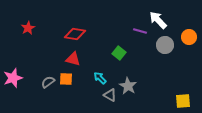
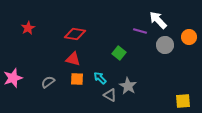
orange square: moved 11 px right
